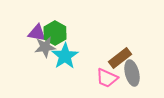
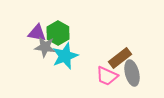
green hexagon: moved 3 px right
gray star: rotated 15 degrees clockwise
cyan star: rotated 12 degrees clockwise
pink trapezoid: moved 2 px up
